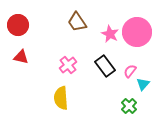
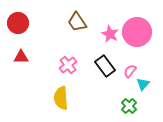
red circle: moved 2 px up
red triangle: rotated 14 degrees counterclockwise
